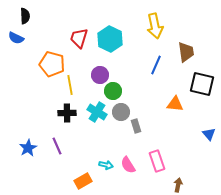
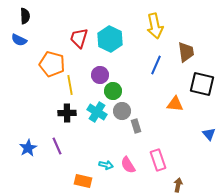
blue semicircle: moved 3 px right, 2 px down
gray circle: moved 1 px right, 1 px up
pink rectangle: moved 1 px right, 1 px up
orange rectangle: rotated 42 degrees clockwise
